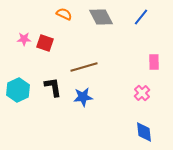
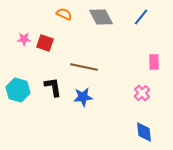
brown line: rotated 28 degrees clockwise
cyan hexagon: rotated 20 degrees counterclockwise
